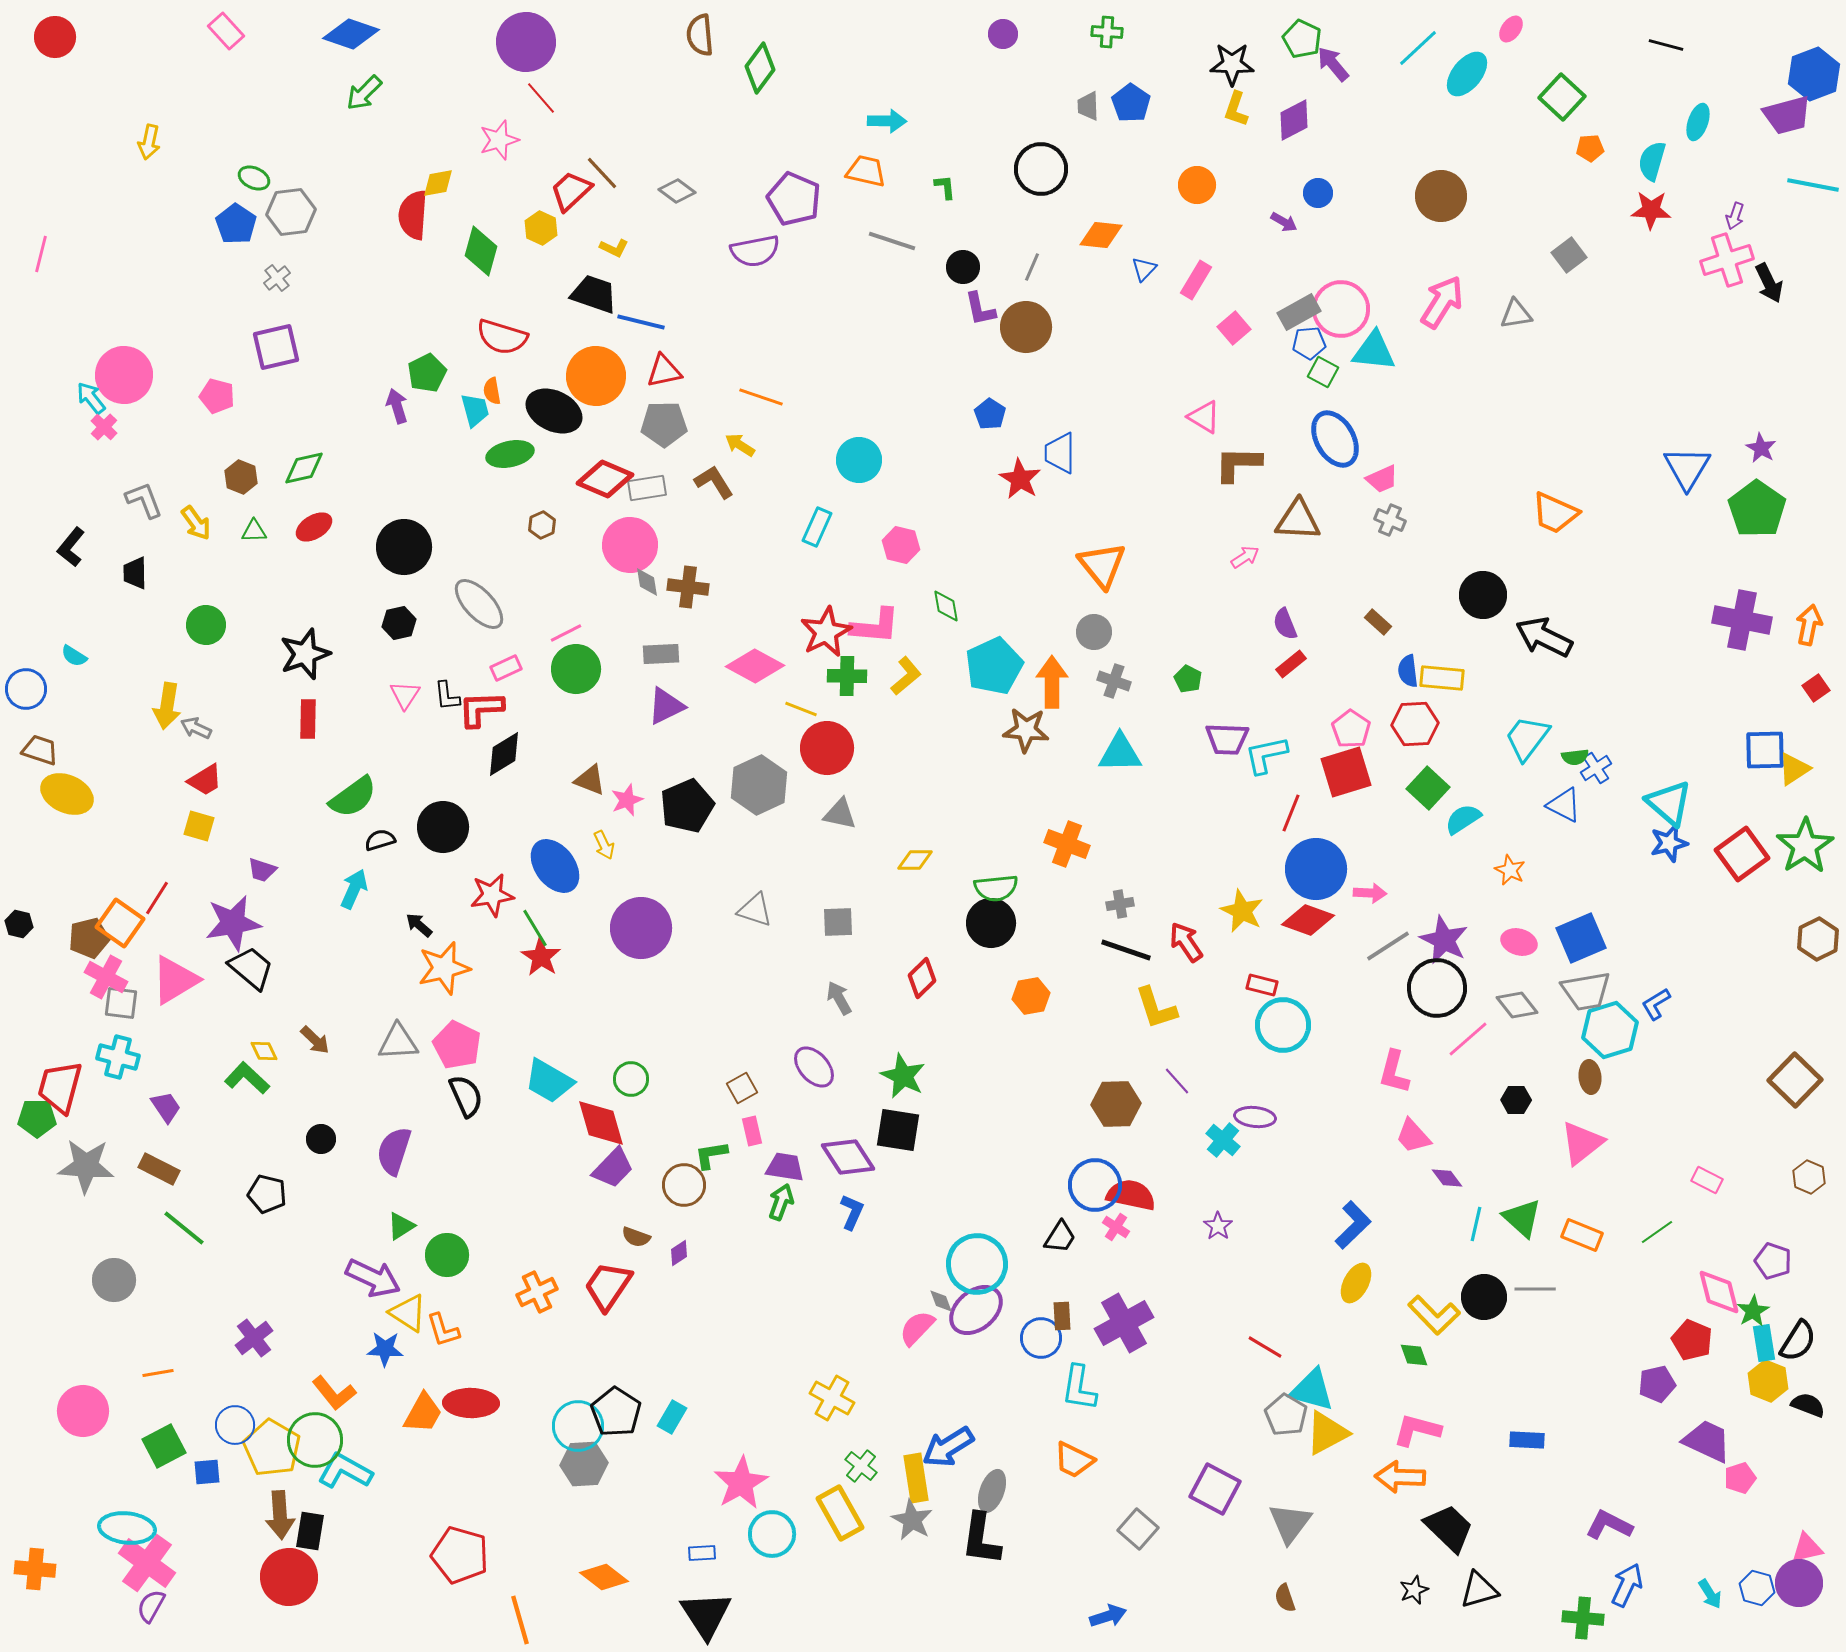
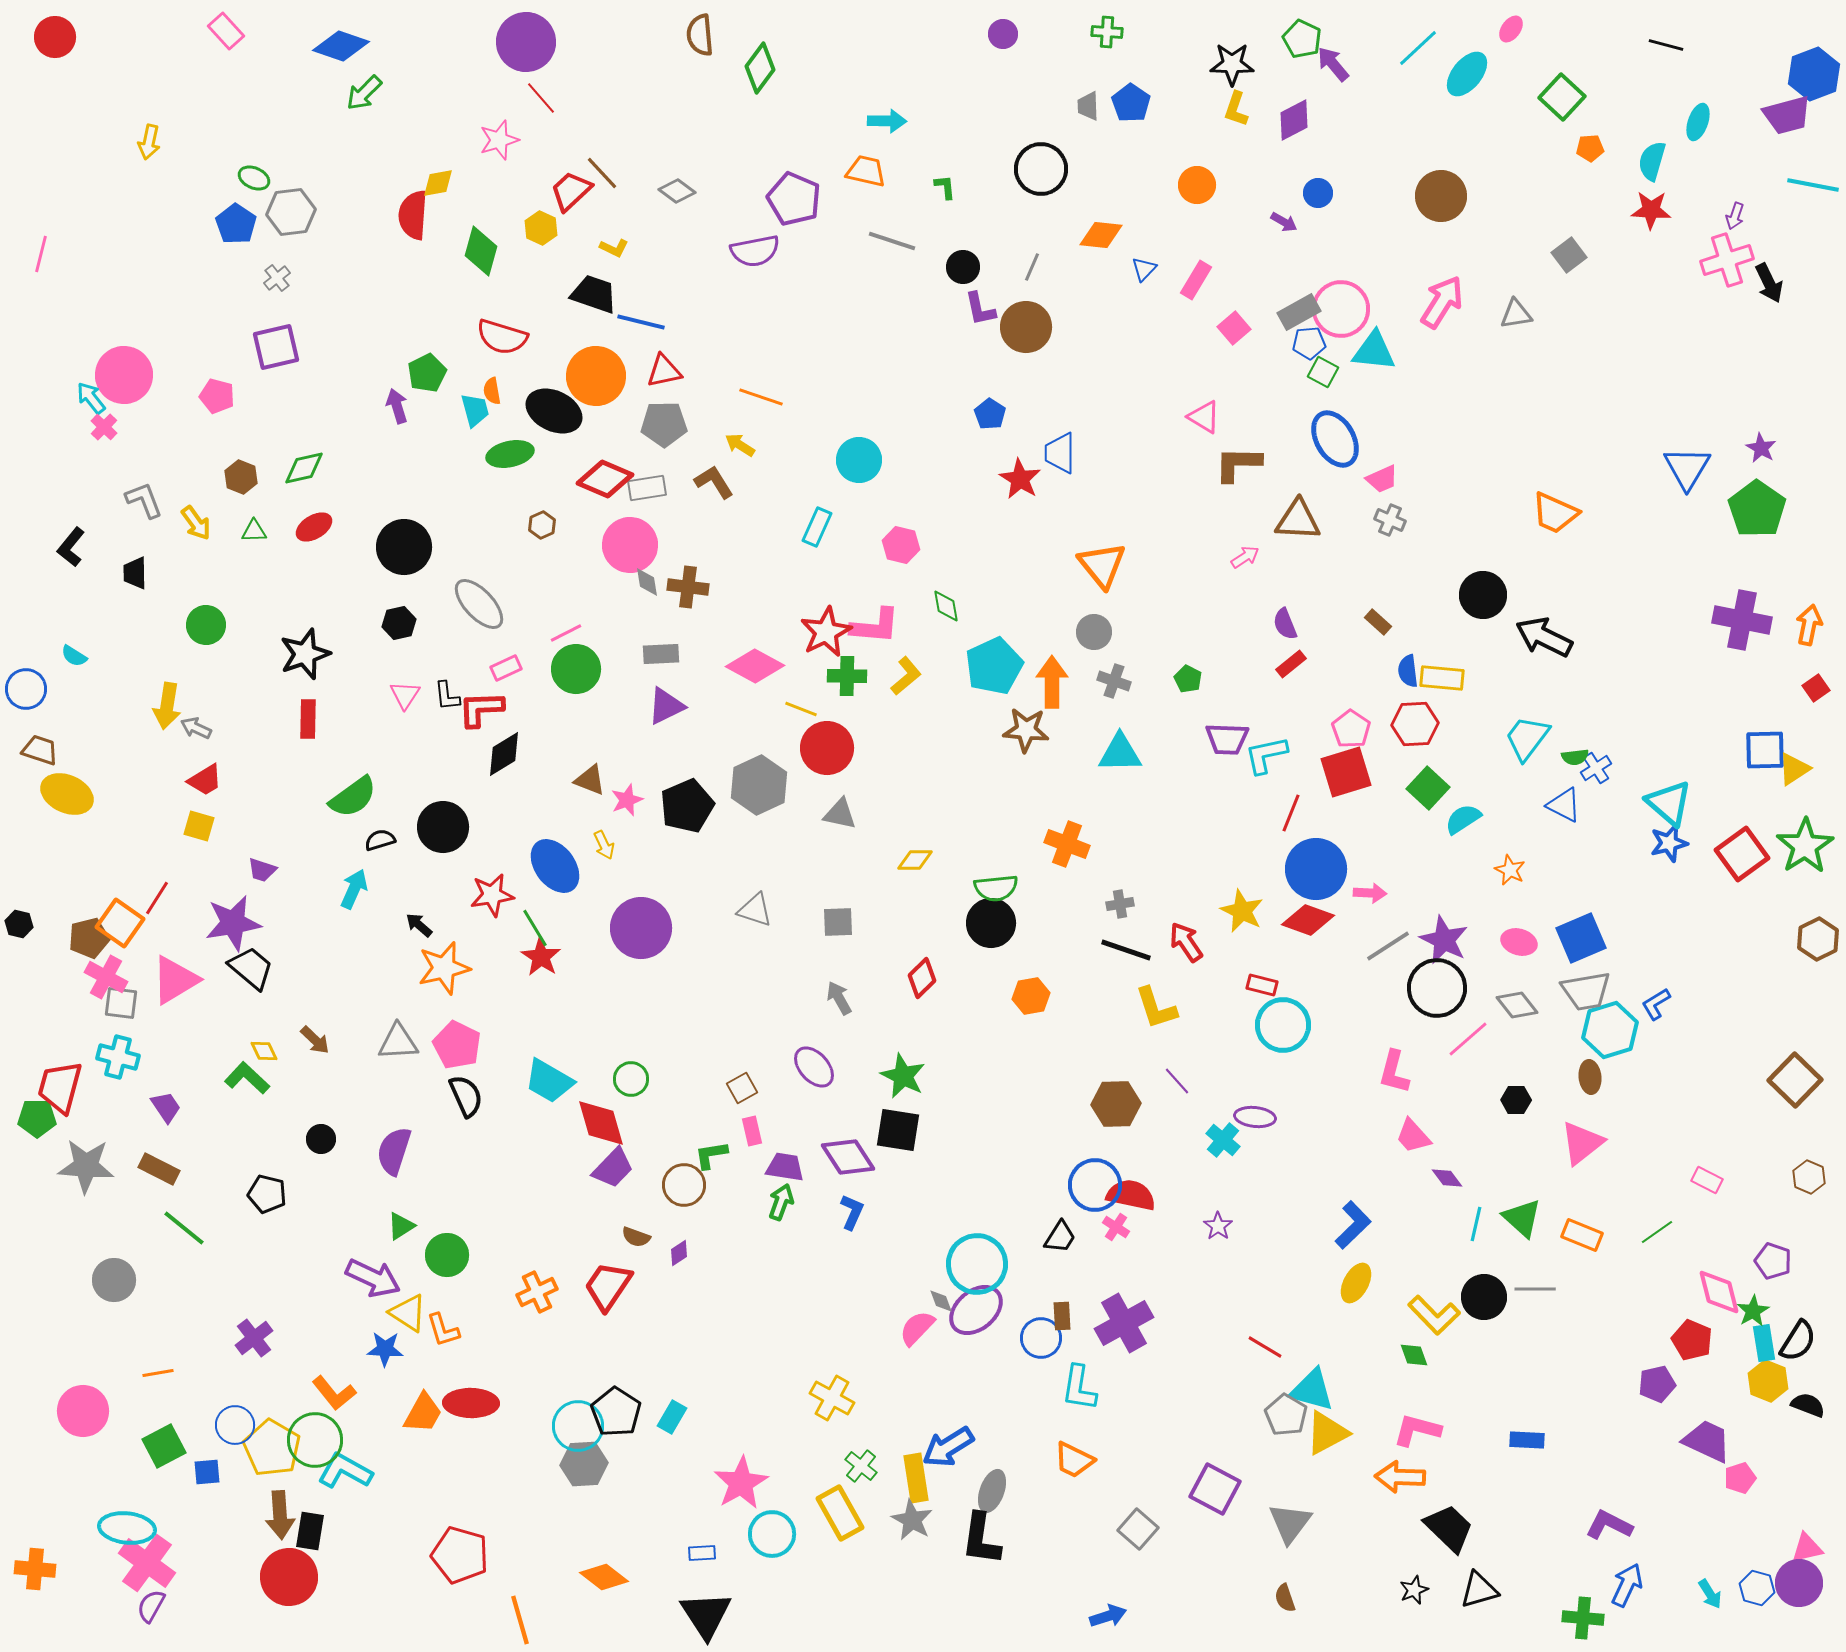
blue diamond at (351, 34): moved 10 px left, 12 px down
